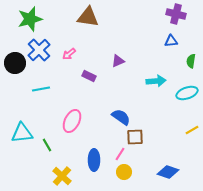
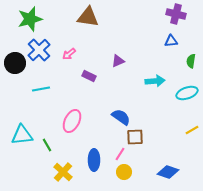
cyan arrow: moved 1 px left
cyan triangle: moved 2 px down
yellow cross: moved 1 px right, 4 px up
